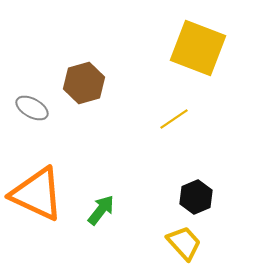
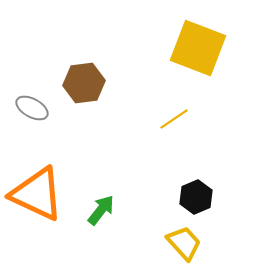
brown hexagon: rotated 9 degrees clockwise
